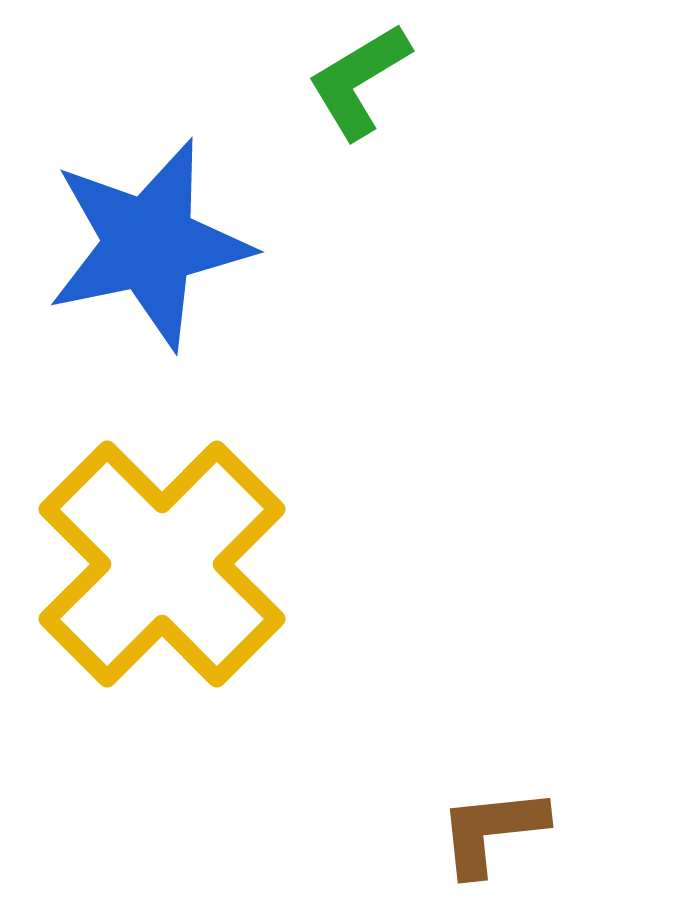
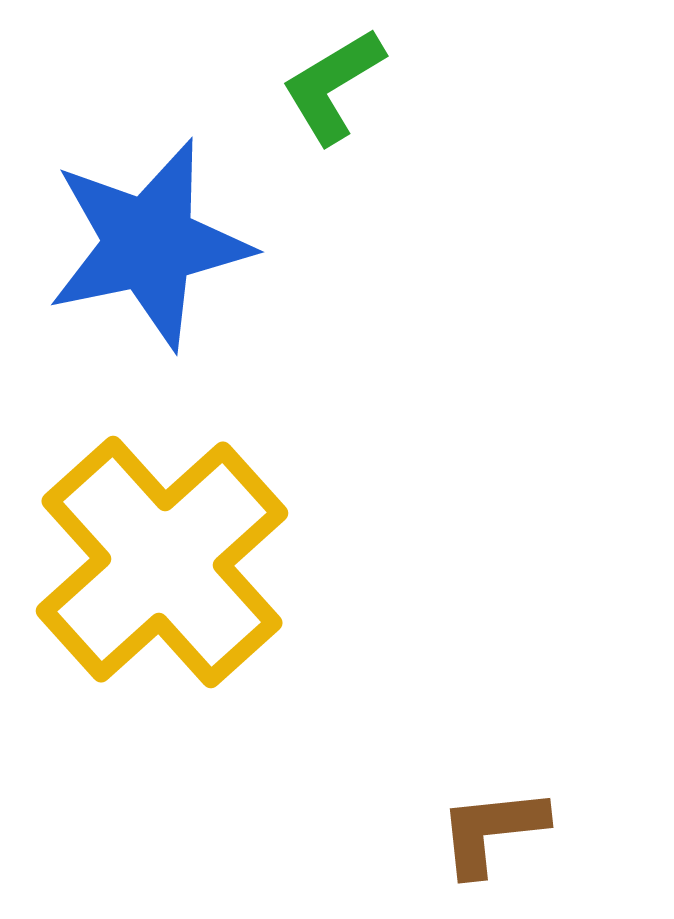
green L-shape: moved 26 px left, 5 px down
yellow cross: moved 2 px up; rotated 3 degrees clockwise
